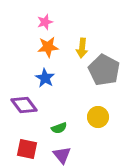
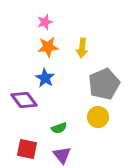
gray pentagon: moved 14 px down; rotated 20 degrees clockwise
purple diamond: moved 5 px up
